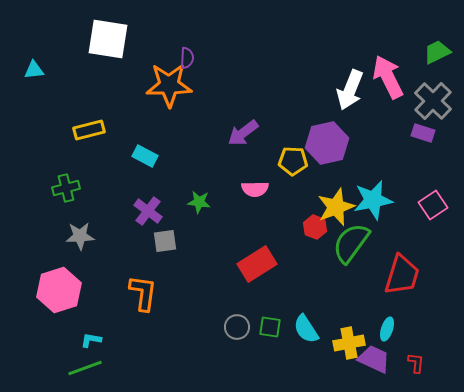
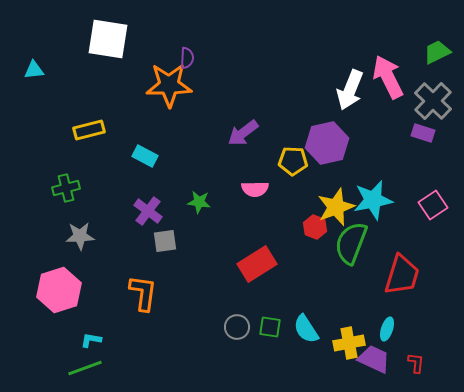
green semicircle: rotated 15 degrees counterclockwise
